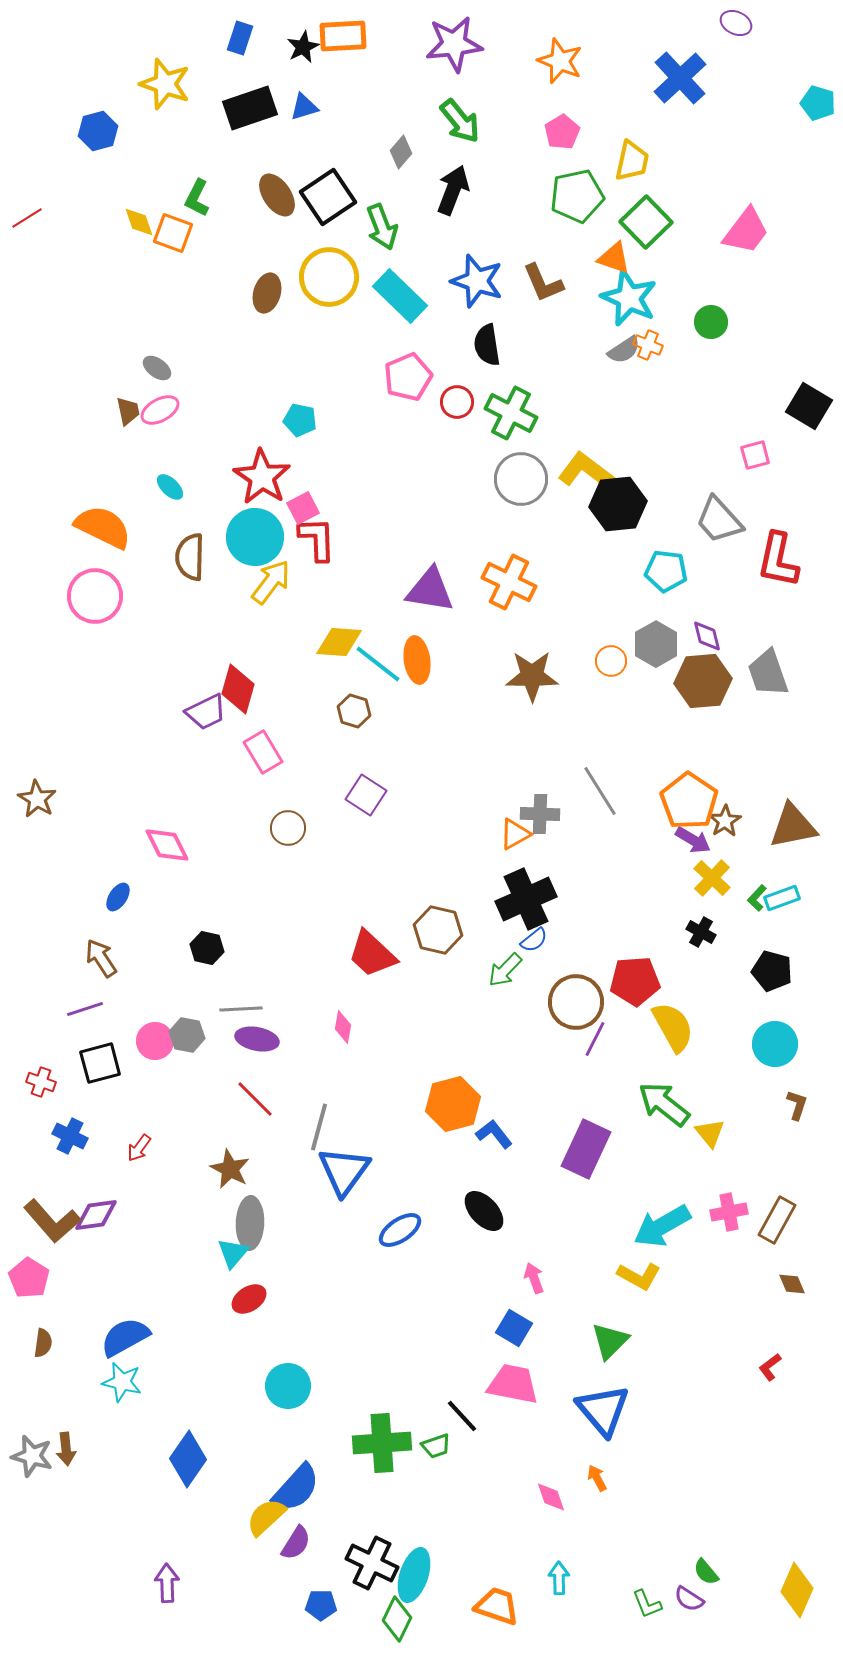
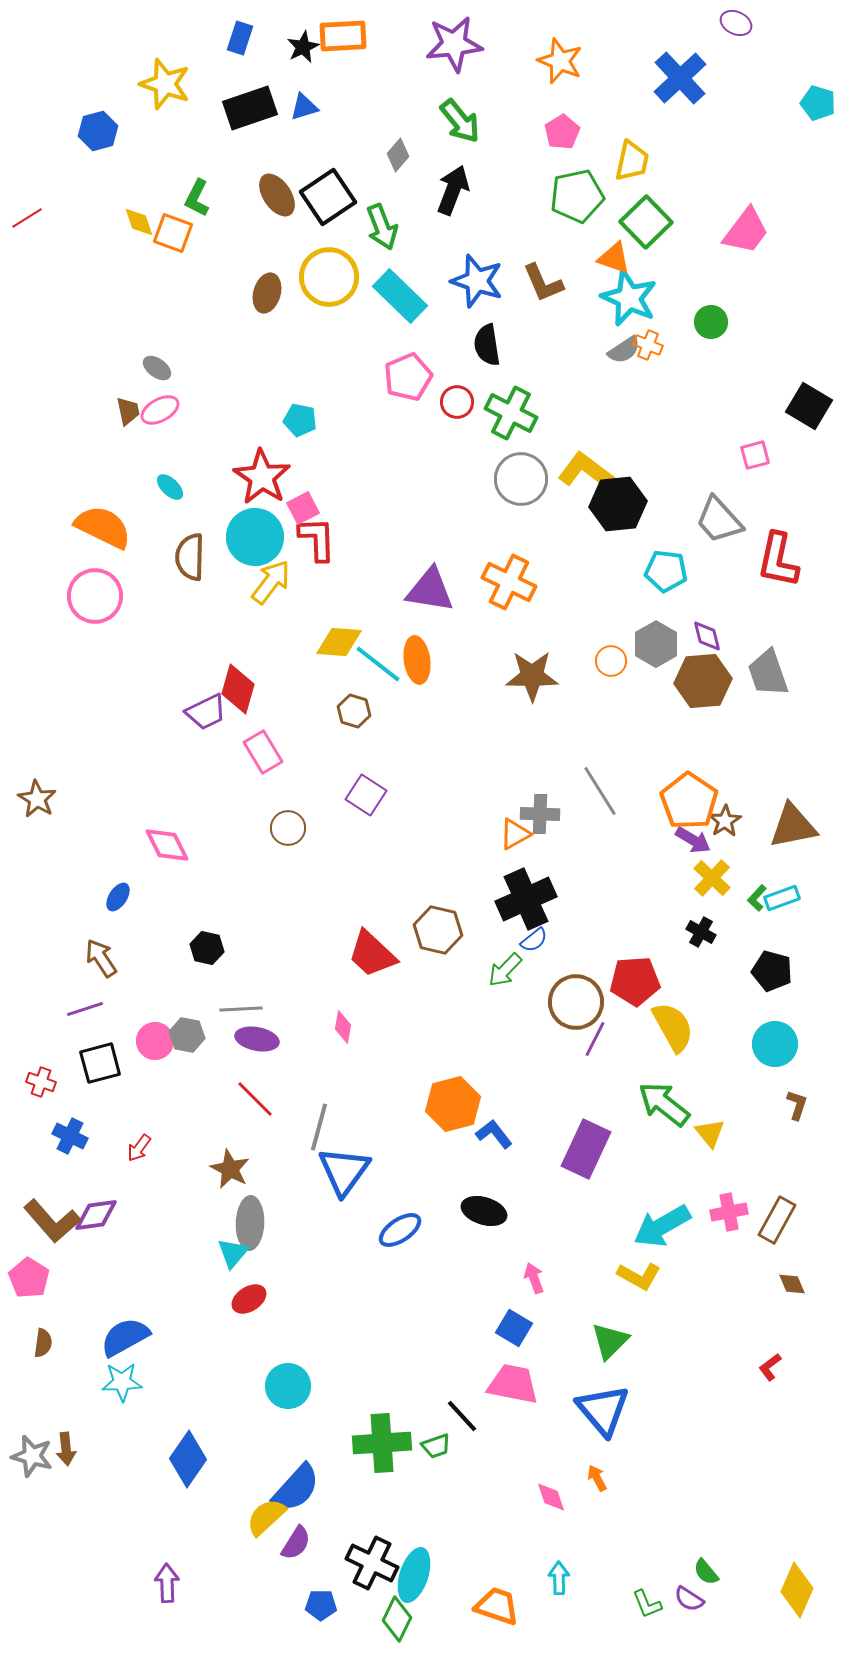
gray diamond at (401, 152): moved 3 px left, 3 px down
black ellipse at (484, 1211): rotated 30 degrees counterclockwise
cyan star at (122, 1382): rotated 15 degrees counterclockwise
